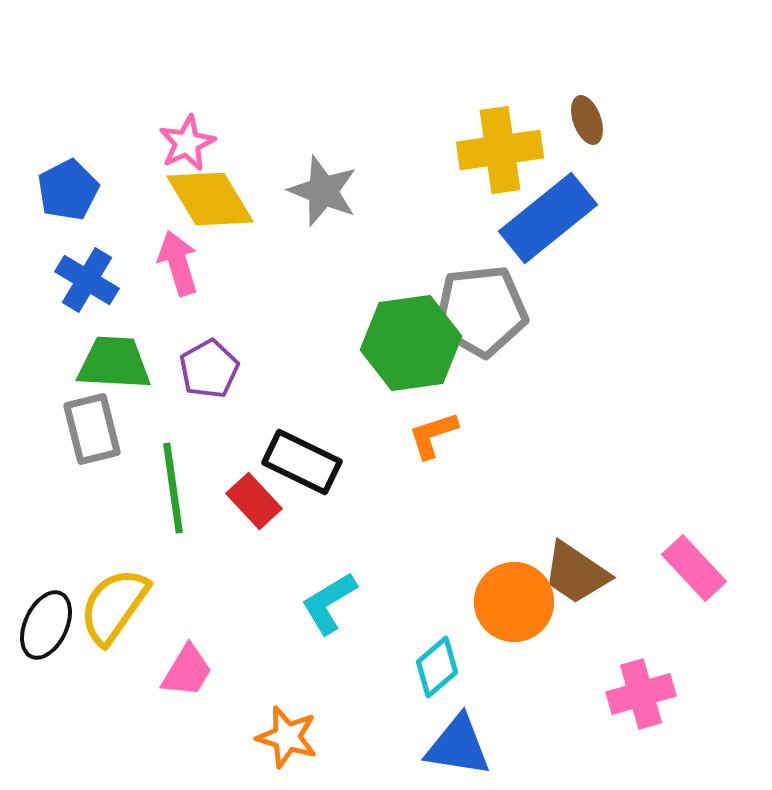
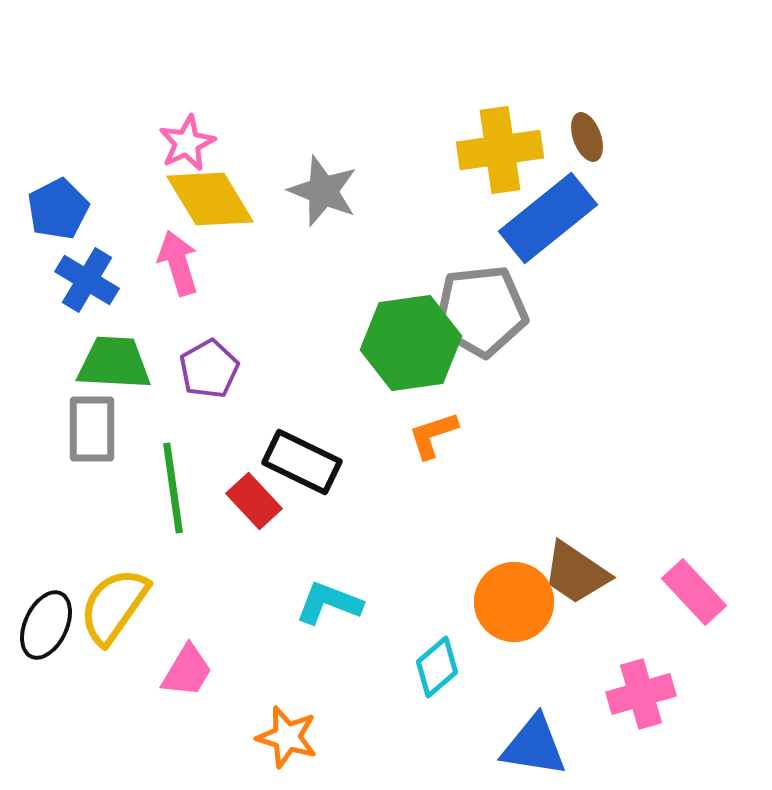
brown ellipse: moved 17 px down
blue pentagon: moved 10 px left, 19 px down
gray rectangle: rotated 14 degrees clockwise
pink rectangle: moved 24 px down
cyan L-shape: rotated 52 degrees clockwise
blue triangle: moved 76 px right
